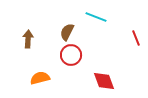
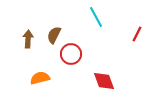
cyan line: rotated 40 degrees clockwise
brown semicircle: moved 13 px left, 3 px down
red line: moved 1 px right, 4 px up; rotated 49 degrees clockwise
red circle: moved 1 px up
